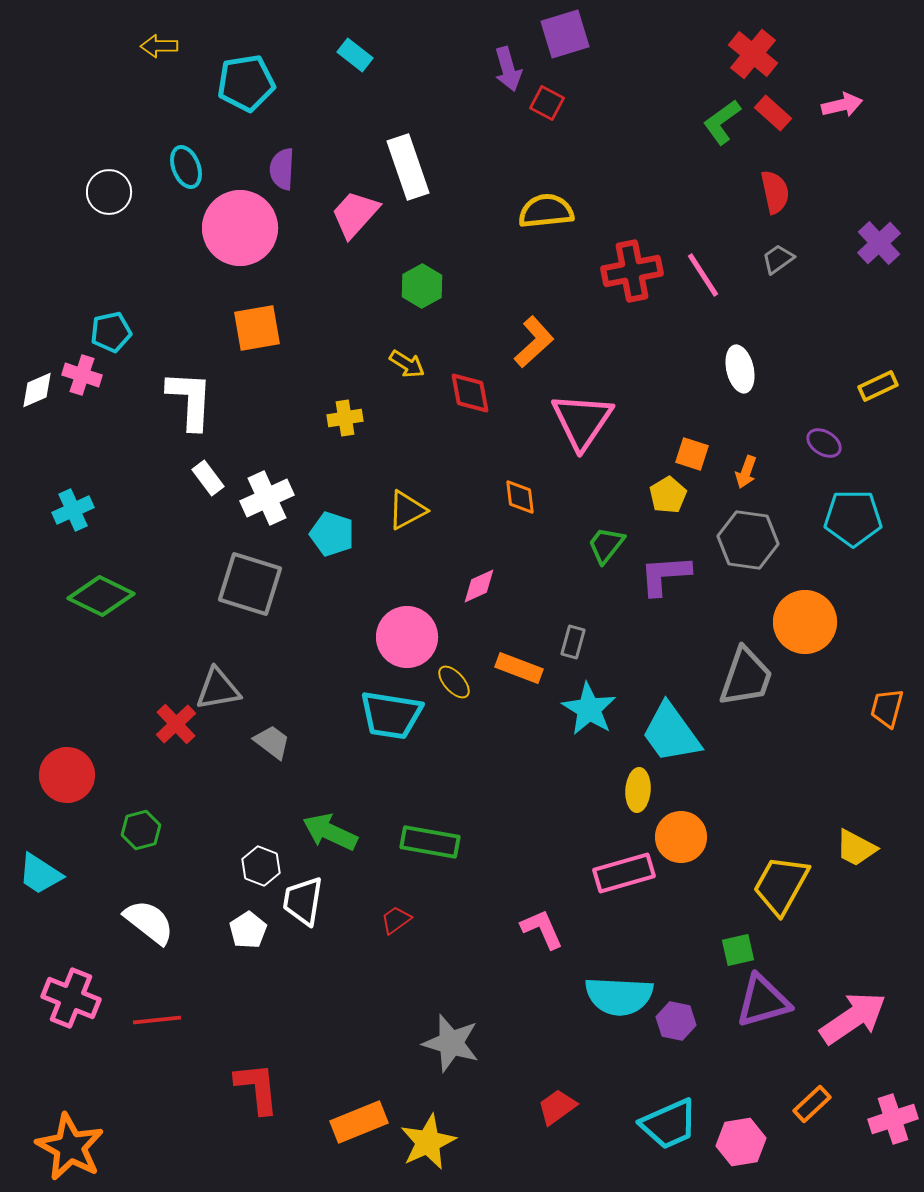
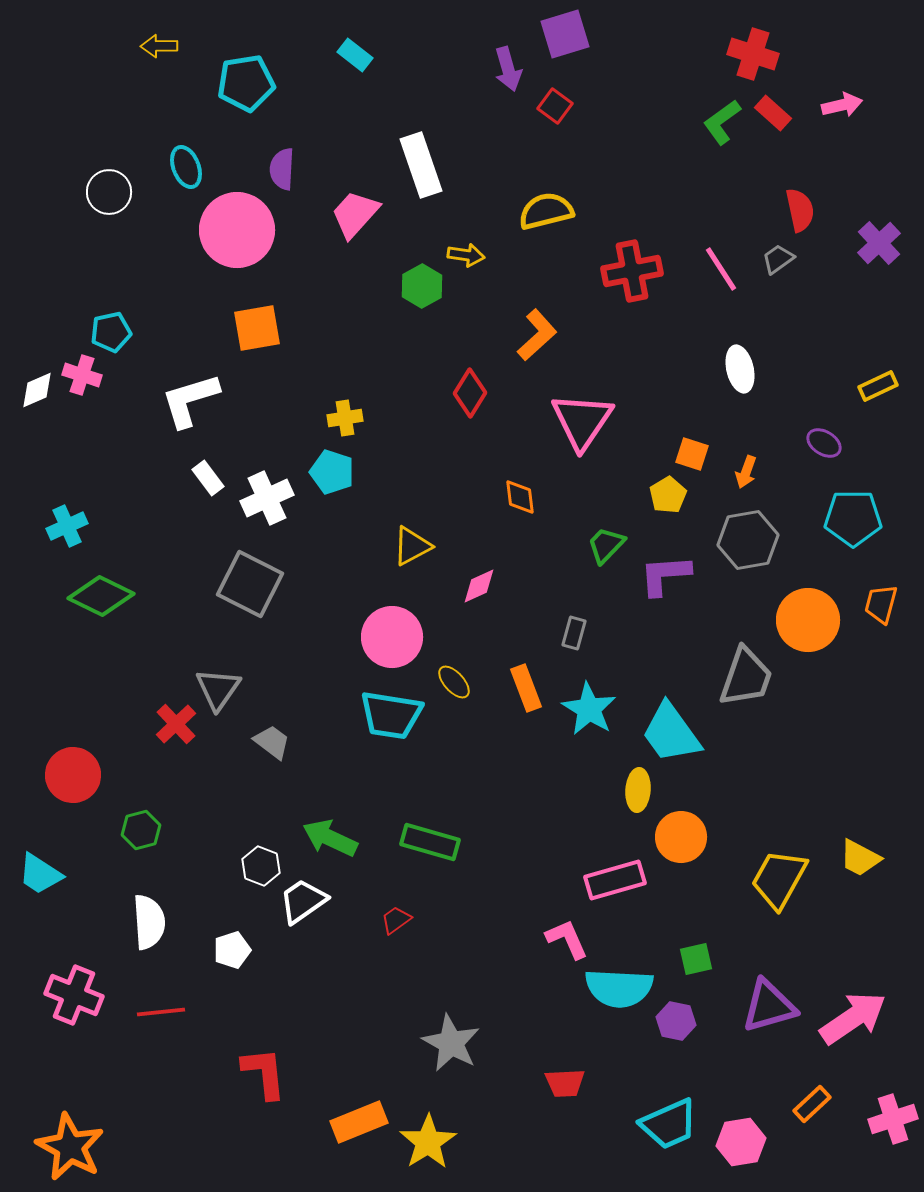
red cross at (753, 54): rotated 21 degrees counterclockwise
red square at (547, 103): moved 8 px right, 3 px down; rotated 8 degrees clockwise
white rectangle at (408, 167): moved 13 px right, 2 px up
red semicircle at (775, 192): moved 25 px right, 18 px down
yellow semicircle at (546, 211): rotated 8 degrees counterclockwise
pink circle at (240, 228): moved 3 px left, 2 px down
pink line at (703, 275): moved 18 px right, 6 px up
orange L-shape at (534, 342): moved 3 px right, 7 px up
yellow arrow at (407, 364): moved 59 px right, 109 px up; rotated 24 degrees counterclockwise
red diamond at (470, 393): rotated 42 degrees clockwise
white L-shape at (190, 400): rotated 110 degrees counterclockwise
cyan cross at (73, 510): moved 6 px left, 16 px down
yellow triangle at (407, 510): moved 5 px right, 36 px down
cyan pentagon at (332, 534): moved 62 px up
gray hexagon at (748, 540): rotated 18 degrees counterclockwise
green trapezoid at (606, 545): rotated 6 degrees clockwise
gray square at (250, 584): rotated 10 degrees clockwise
orange circle at (805, 622): moved 3 px right, 2 px up
pink circle at (407, 637): moved 15 px left
gray rectangle at (573, 642): moved 1 px right, 9 px up
orange rectangle at (519, 668): moved 7 px right, 20 px down; rotated 48 degrees clockwise
gray triangle at (218, 689): rotated 45 degrees counterclockwise
orange trapezoid at (887, 708): moved 6 px left, 104 px up
red circle at (67, 775): moved 6 px right
green arrow at (330, 832): moved 6 px down
green rectangle at (430, 842): rotated 6 degrees clockwise
yellow trapezoid at (856, 848): moved 4 px right, 10 px down
pink rectangle at (624, 873): moved 9 px left, 7 px down
yellow trapezoid at (781, 885): moved 2 px left, 6 px up
white trapezoid at (303, 901): rotated 46 degrees clockwise
white semicircle at (149, 922): rotated 48 degrees clockwise
pink L-shape at (542, 929): moved 25 px right, 10 px down
white pentagon at (248, 930): moved 16 px left, 20 px down; rotated 15 degrees clockwise
green square at (738, 950): moved 42 px left, 9 px down
cyan semicircle at (619, 996): moved 8 px up
pink cross at (71, 998): moved 3 px right, 3 px up
purple triangle at (763, 1001): moved 6 px right, 5 px down
red line at (157, 1020): moved 4 px right, 8 px up
gray star at (451, 1043): rotated 12 degrees clockwise
red L-shape at (257, 1088): moved 7 px right, 15 px up
red trapezoid at (557, 1107): moved 8 px right, 24 px up; rotated 147 degrees counterclockwise
yellow star at (428, 1142): rotated 8 degrees counterclockwise
